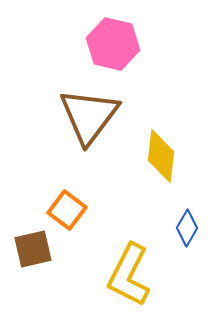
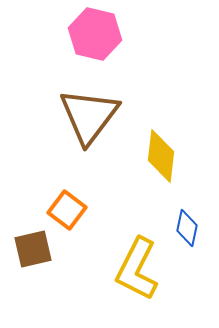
pink hexagon: moved 18 px left, 10 px up
blue diamond: rotated 18 degrees counterclockwise
yellow L-shape: moved 8 px right, 6 px up
